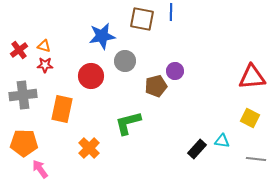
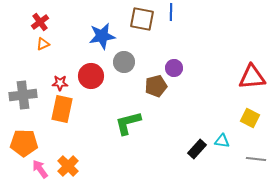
orange triangle: moved 1 px left, 2 px up; rotated 40 degrees counterclockwise
red cross: moved 21 px right, 28 px up
gray circle: moved 1 px left, 1 px down
red star: moved 15 px right, 18 px down
purple circle: moved 1 px left, 3 px up
orange cross: moved 21 px left, 18 px down
